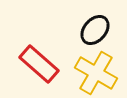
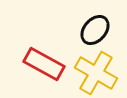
red rectangle: moved 5 px right; rotated 12 degrees counterclockwise
